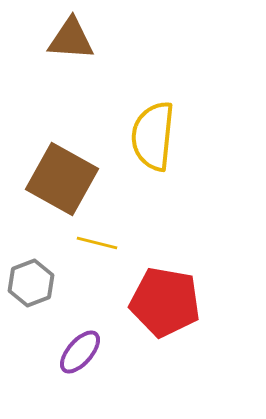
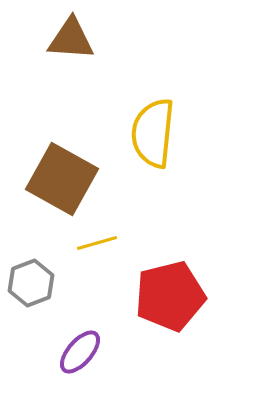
yellow semicircle: moved 3 px up
yellow line: rotated 30 degrees counterclockwise
red pentagon: moved 5 px right, 6 px up; rotated 24 degrees counterclockwise
